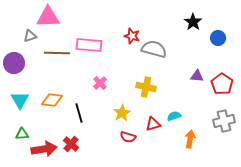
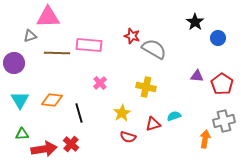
black star: moved 2 px right
gray semicircle: rotated 15 degrees clockwise
orange arrow: moved 15 px right
